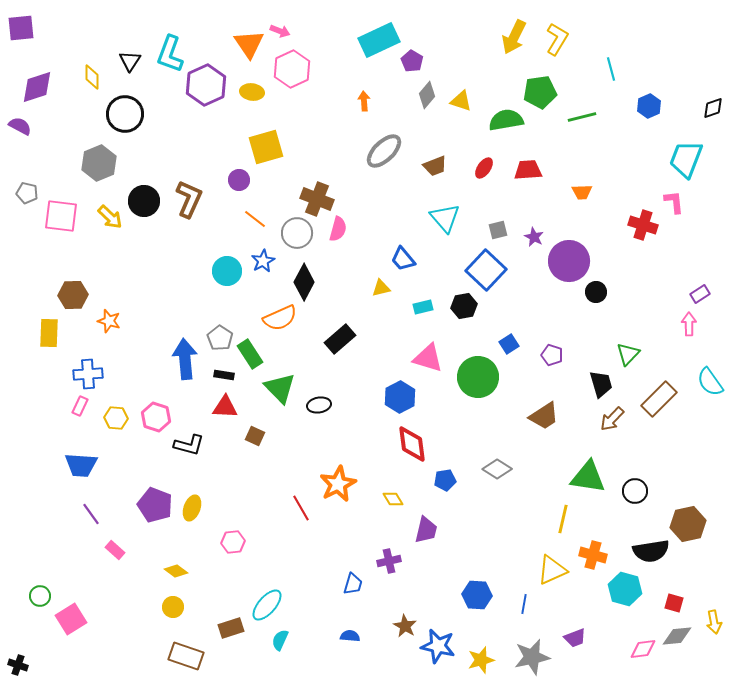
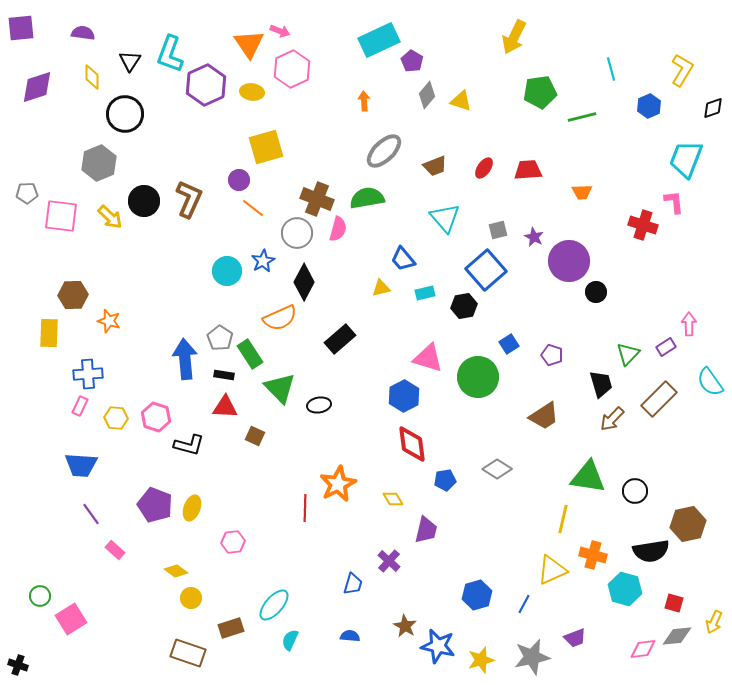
yellow L-shape at (557, 39): moved 125 px right, 31 px down
green semicircle at (506, 120): moved 139 px left, 78 px down
purple semicircle at (20, 126): moved 63 px right, 93 px up; rotated 20 degrees counterclockwise
gray pentagon at (27, 193): rotated 15 degrees counterclockwise
orange line at (255, 219): moved 2 px left, 11 px up
blue square at (486, 270): rotated 6 degrees clockwise
purple rectangle at (700, 294): moved 34 px left, 53 px down
cyan rectangle at (423, 307): moved 2 px right, 14 px up
blue hexagon at (400, 397): moved 4 px right, 1 px up
red line at (301, 508): moved 4 px right; rotated 32 degrees clockwise
purple cross at (389, 561): rotated 35 degrees counterclockwise
blue hexagon at (477, 595): rotated 20 degrees counterclockwise
blue line at (524, 604): rotated 18 degrees clockwise
cyan ellipse at (267, 605): moved 7 px right
yellow circle at (173, 607): moved 18 px right, 9 px up
yellow arrow at (714, 622): rotated 35 degrees clockwise
cyan semicircle at (280, 640): moved 10 px right
brown rectangle at (186, 656): moved 2 px right, 3 px up
